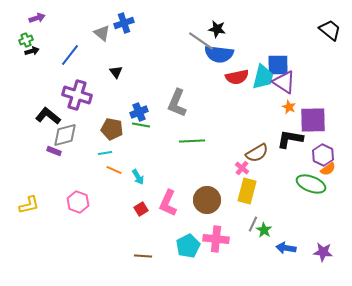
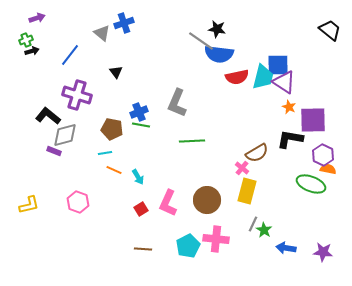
orange semicircle at (328, 169): rotated 133 degrees counterclockwise
brown line at (143, 256): moved 7 px up
